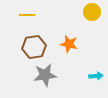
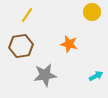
yellow line: rotated 56 degrees counterclockwise
brown hexagon: moved 13 px left, 1 px up
cyan arrow: rotated 24 degrees counterclockwise
